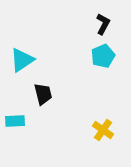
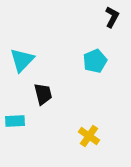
black L-shape: moved 9 px right, 7 px up
cyan pentagon: moved 8 px left, 5 px down
cyan triangle: rotated 12 degrees counterclockwise
yellow cross: moved 14 px left, 6 px down
